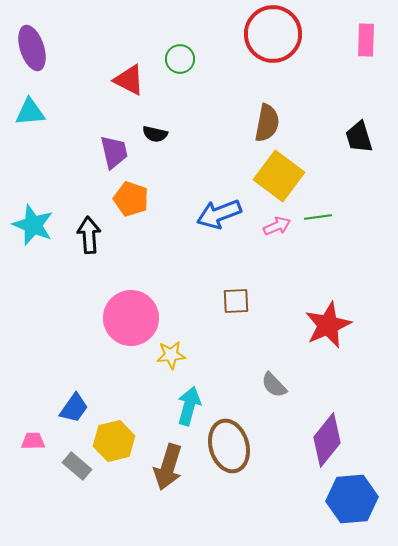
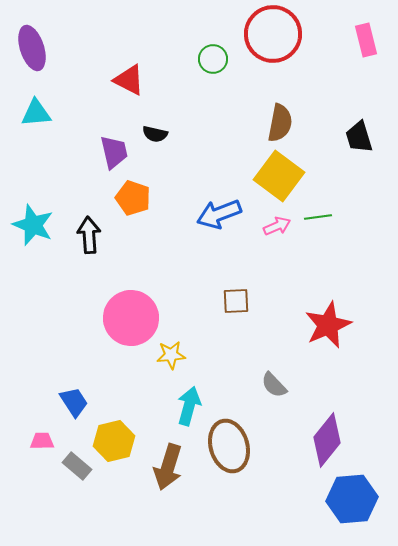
pink rectangle: rotated 16 degrees counterclockwise
green circle: moved 33 px right
cyan triangle: moved 6 px right, 1 px down
brown semicircle: moved 13 px right
orange pentagon: moved 2 px right, 1 px up
blue trapezoid: moved 6 px up; rotated 68 degrees counterclockwise
pink trapezoid: moved 9 px right
